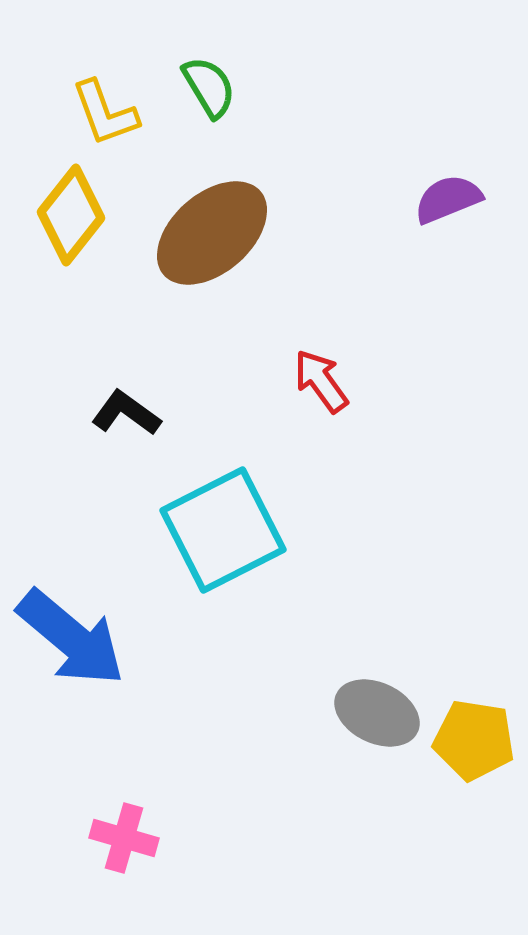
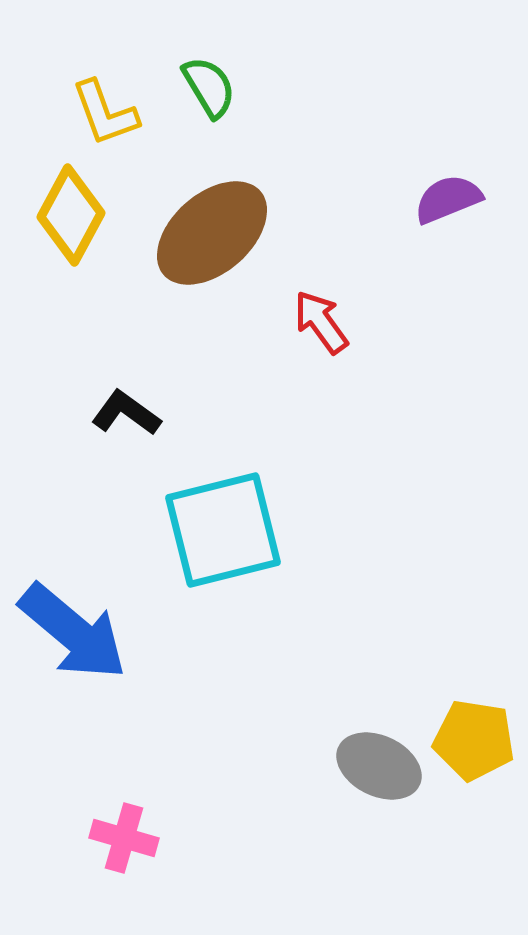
yellow diamond: rotated 10 degrees counterclockwise
red arrow: moved 59 px up
cyan square: rotated 13 degrees clockwise
blue arrow: moved 2 px right, 6 px up
gray ellipse: moved 2 px right, 53 px down
